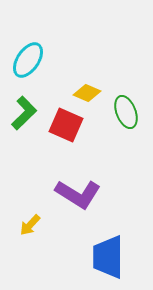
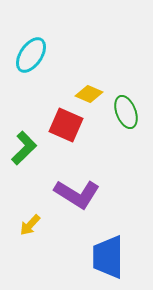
cyan ellipse: moved 3 px right, 5 px up
yellow diamond: moved 2 px right, 1 px down
green L-shape: moved 35 px down
purple L-shape: moved 1 px left
